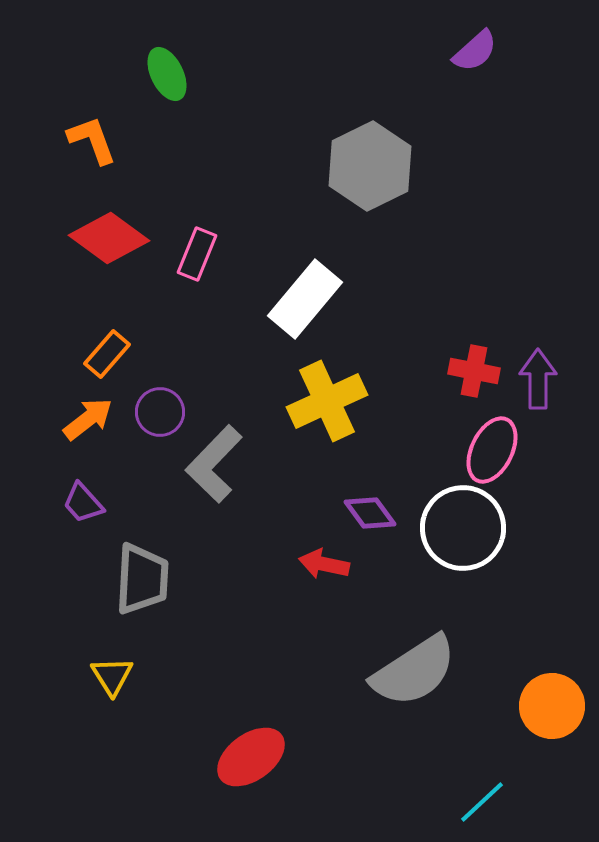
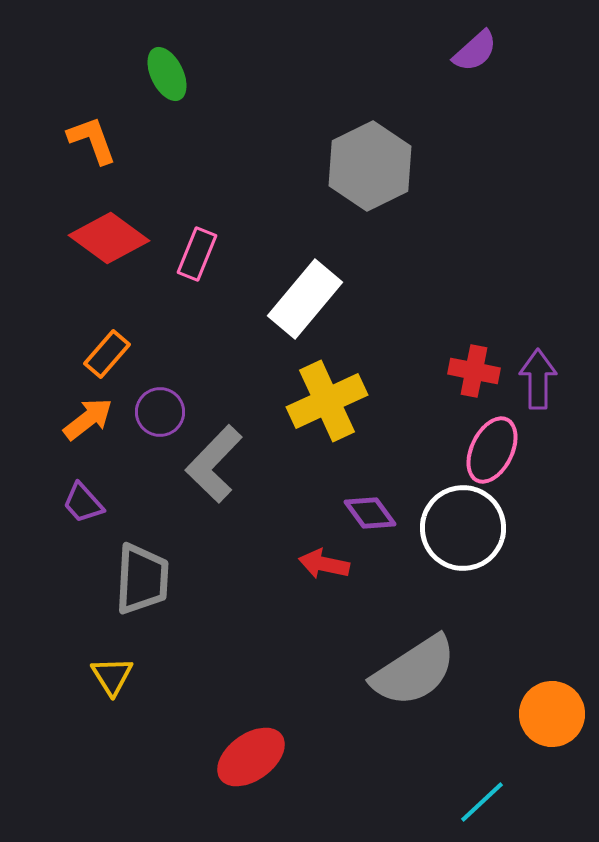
orange circle: moved 8 px down
